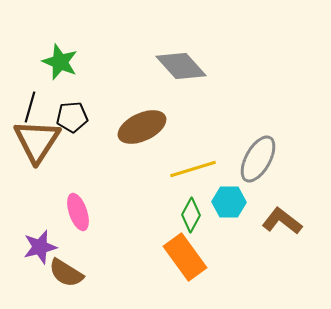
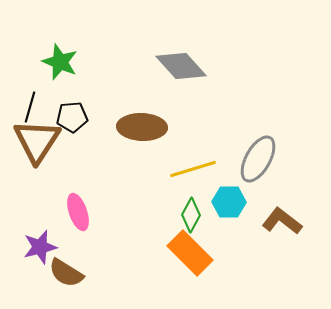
brown ellipse: rotated 27 degrees clockwise
orange rectangle: moved 5 px right, 4 px up; rotated 9 degrees counterclockwise
